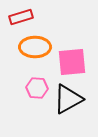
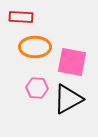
red rectangle: rotated 20 degrees clockwise
pink square: rotated 16 degrees clockwise
